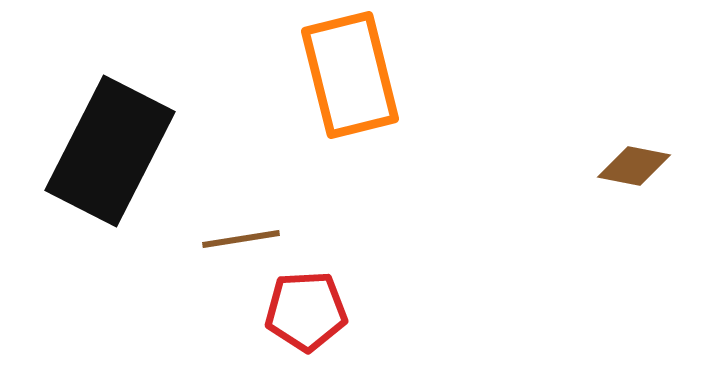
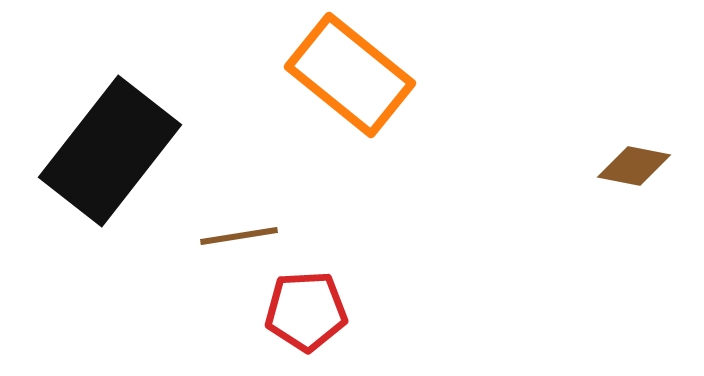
orange rectangle: rotated 37 degrees counterclockwise
black rectangle: rotated 11 degrees clockwise
brown line: moved 2 px left, 3 px up
